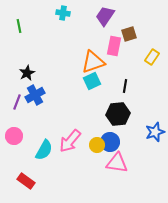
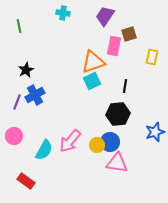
yellow rectangle: rotated 21 degrees counterclockwise
black star: moved 1 px left, 3 px up
